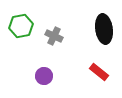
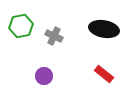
black ellipse: rotated 72 degrees counterclockwise
red rectangle: moved 5 px right, 2 px down
